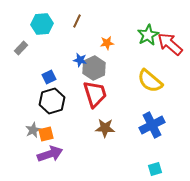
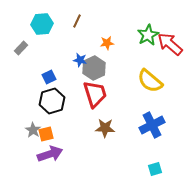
gray star: rotated 14 degrees counterclockwise
